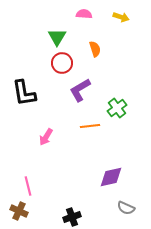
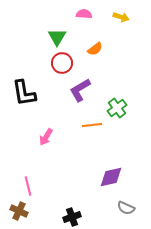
orange semicircle: rotated 70 degrees clockwise
orange line: moved 2 px right, 1 px up
